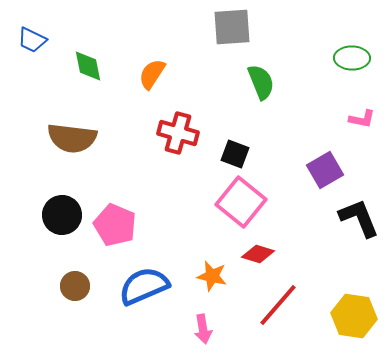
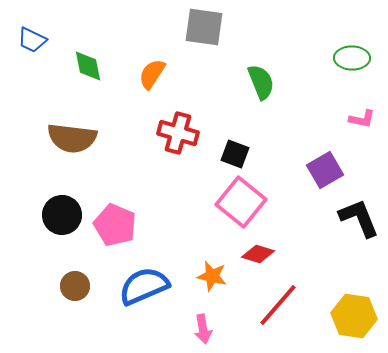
gray square: moved 28 px left; rotated 12 degrees clockwise
